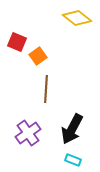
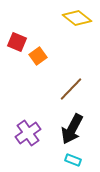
brown line: moved 25 px right; rotated 40 degrees clockwise
